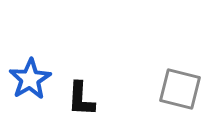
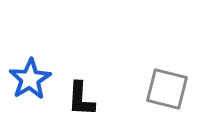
gray square: moved 13 px left
